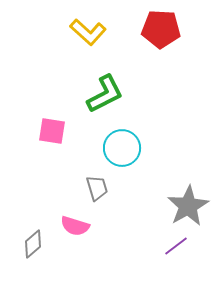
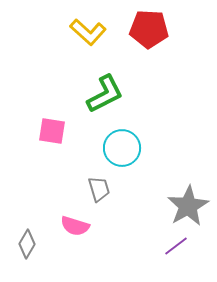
red pentagon: moved 12 px left
gray trapezoid: moved 2 px right, 1 px down
gray diamond: moved 6 px left; rotated 20 degrees counterclockwise
